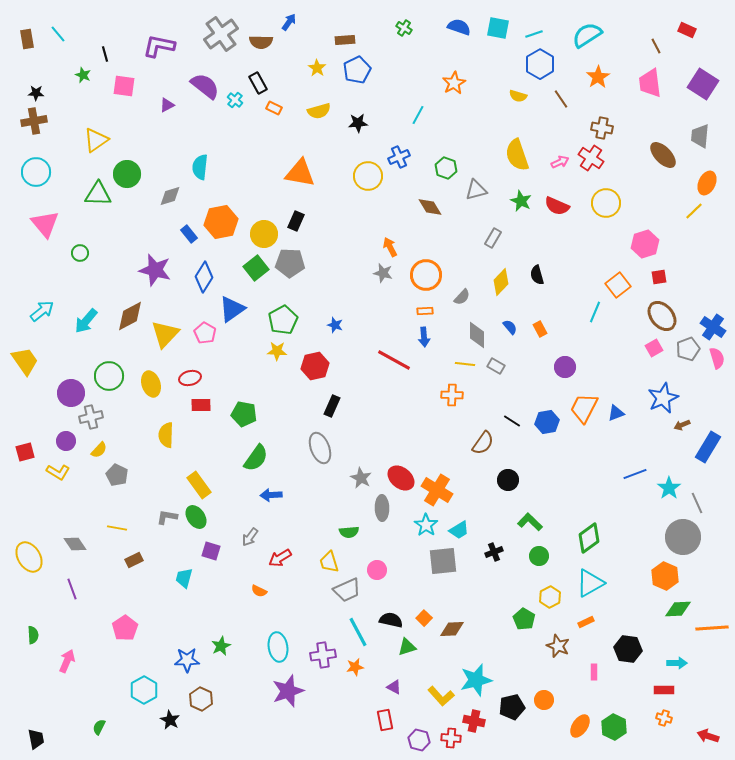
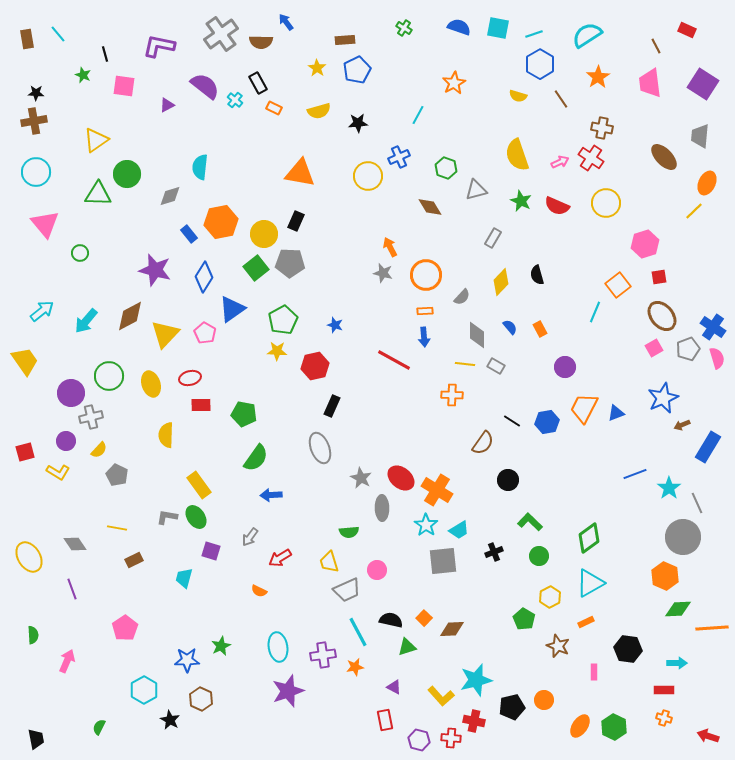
blue arrow at (289, 22): moved 3 px left; rotated 72 degrees counterclockwise
brown ellipse at (663, 155): moved 1 px right, 2 px down
